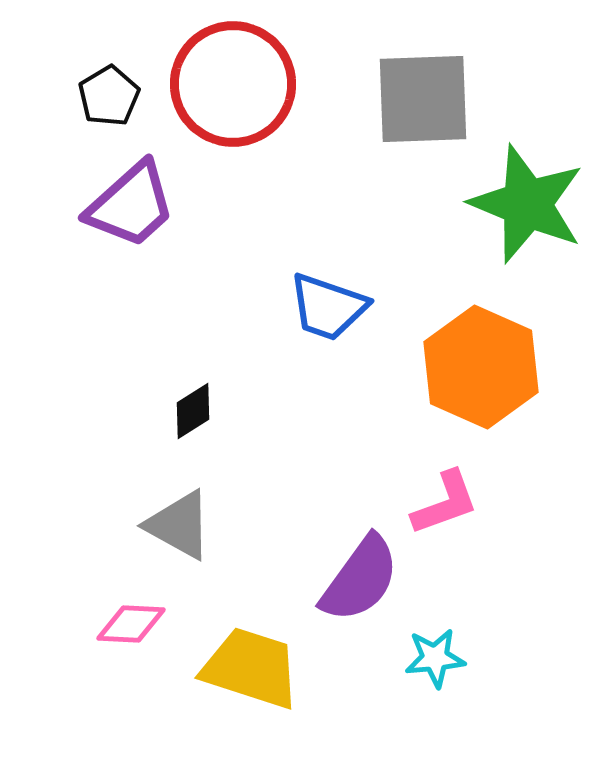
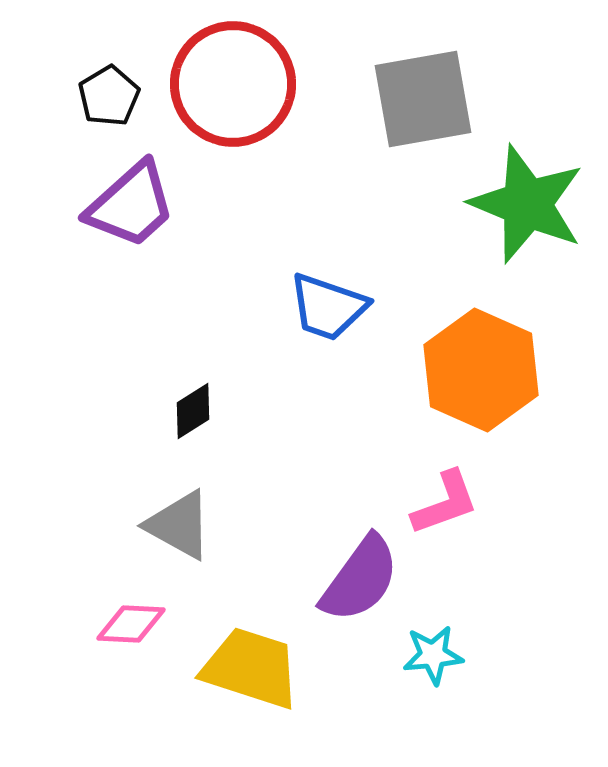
gray square: rotated 8 degrees counterclockwise
orange hexagon: moved 3 px down
cyan star: moved 2 px left, 3 px up
